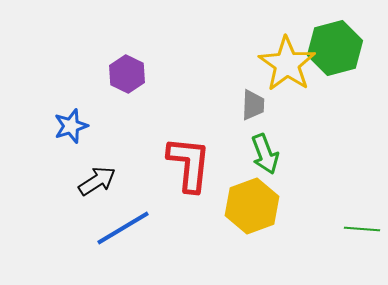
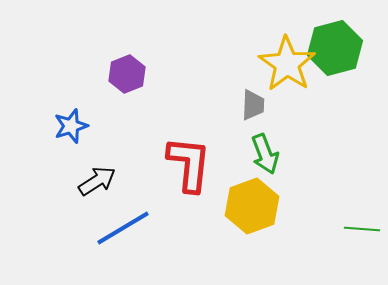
purple hexagon: rotated 12 degrees clockwise
